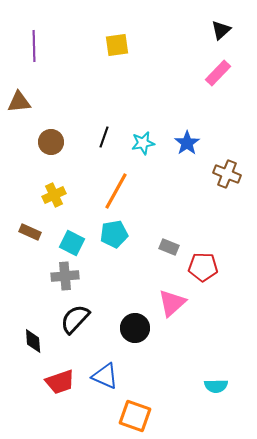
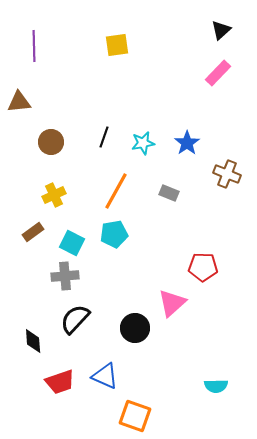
brown rectangle: moved 3 px right; rotated 60 degrees counterclockwise
gray rectangle: moved 54 px up
